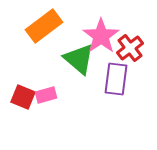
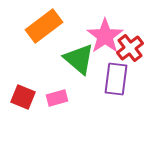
pink star: moved 4 px right
pink rectangle: moved 11 px right, 3 px down
